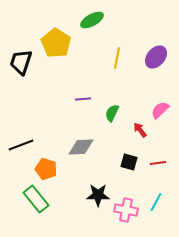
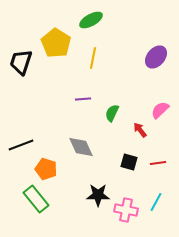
green ellipse: moved 1 px left
yellow line: moved 24 px left
gray diamond: rotated 68 degrees clockwise
